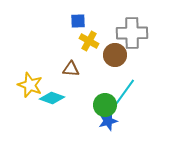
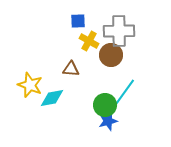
gray cross: moved 13 px left, 2 px up
brown circle: moved 4 px left
cyan diamond: rotated 30 degrees counterclockwise
